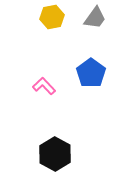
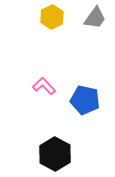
yellow hexagon: rotated 15 degrees counterclockwise
blue pentagon: moved 6 px left, 27 px down; rotated 24 degrees counterclockwise
